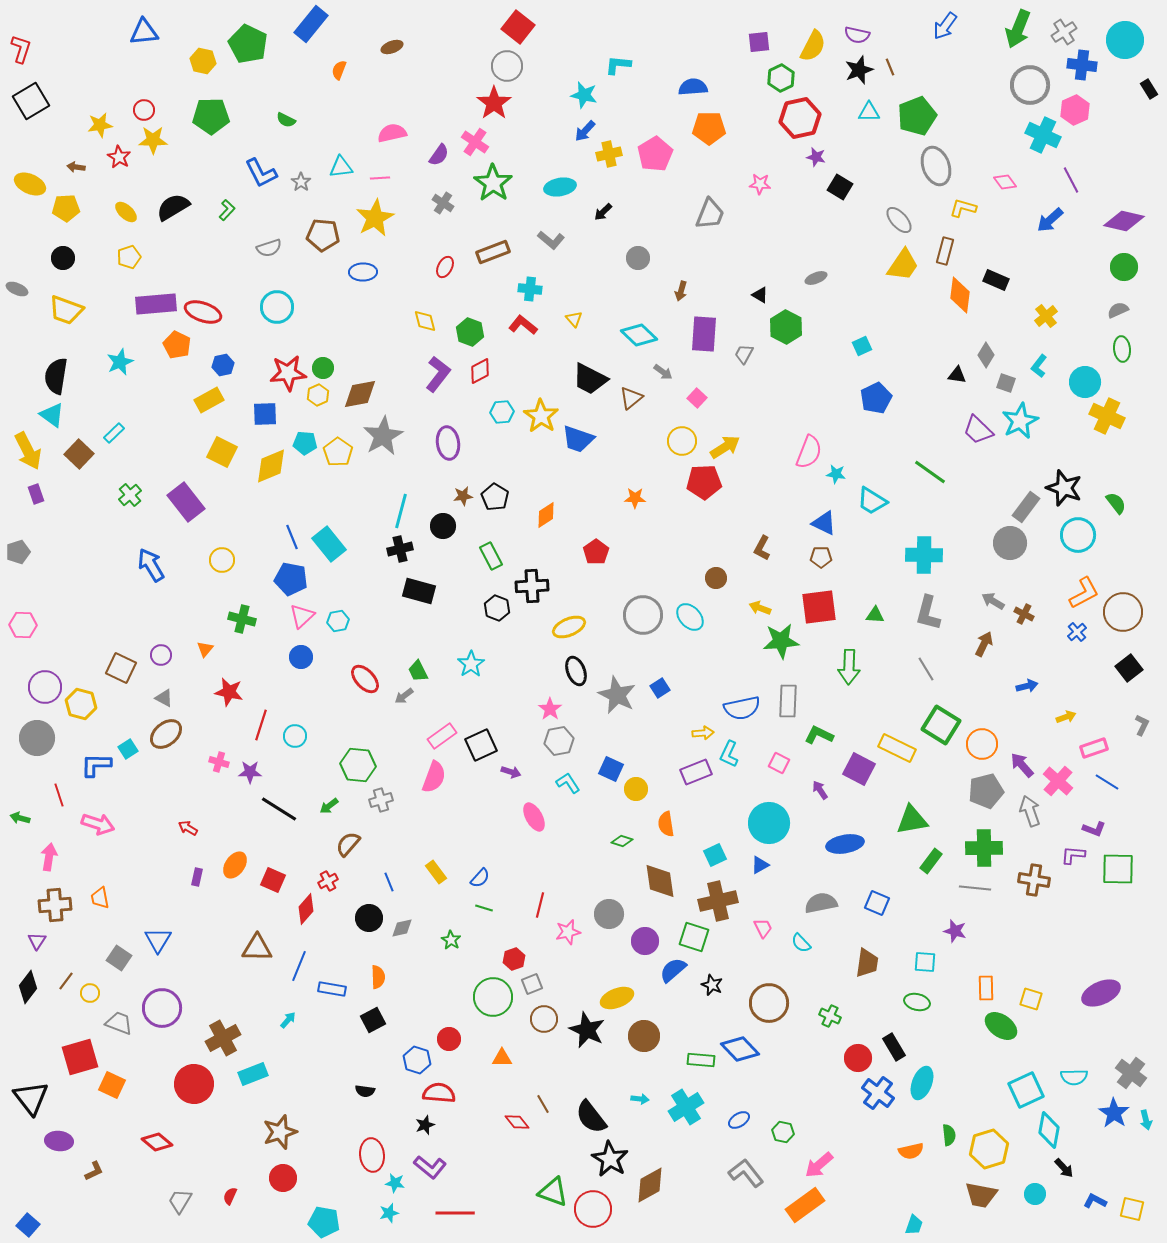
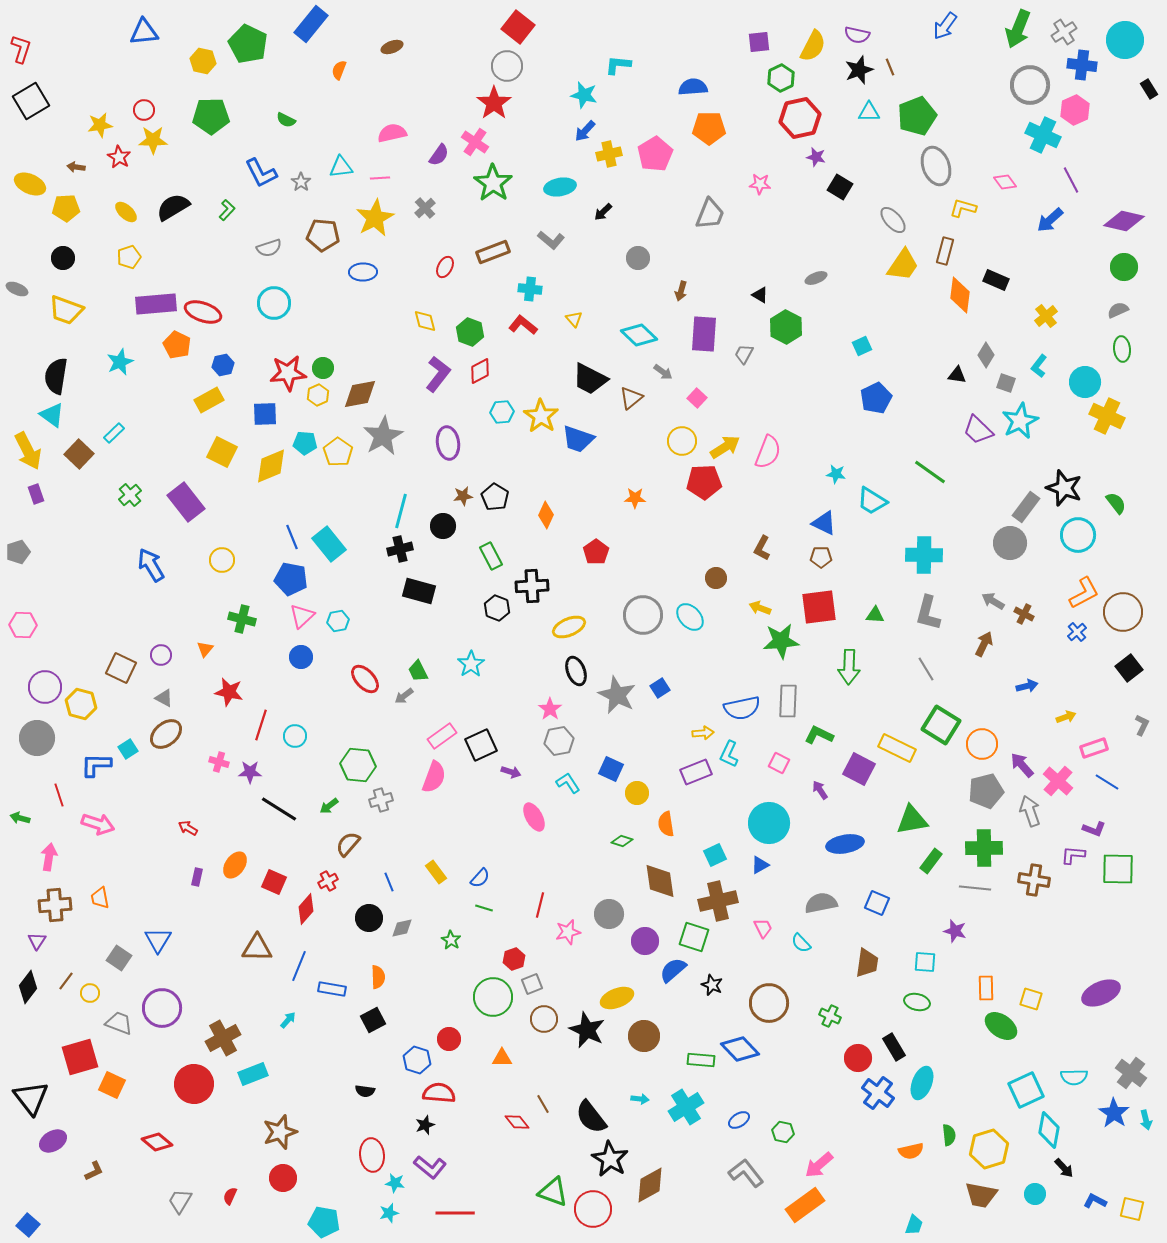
gray cross at (443, 203): moved 18 px left, 5 px down; rotated 15 degrees clockwise
gray ellipse at (899, 220): moved 6 px left
cyan circle at (277, 307): moved 3 px left, 4 px up
pink semicircle at (809, 452): moved 41 px left
orange diamond at (546, 515): rotated 32 degrees counterclockwise
yellow circle at (636, 789): moved 1 px right, 4 px down
red square at (273, 880): moved 1 px right, 2 px down
purple ellipse at (59, 1141): moved 6 px left; rotated 36 degrees counterclockwise
